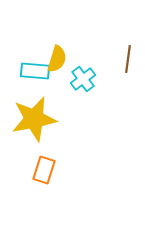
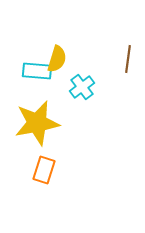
cyan rectangle: moved 2 px right
cyan cross: moved 1 px left, 8 px down
yellow star: moved 3 px right, 4 px down
